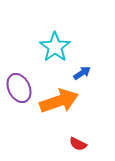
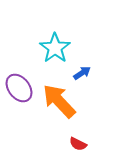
cyan star: moved 1 px down
purple ellipse: rotated 12 degrees counterclockwise
orange arrow: rotated 114 degrees counterclockwise
